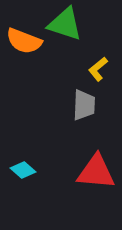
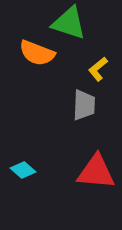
green triangle: moved 4 px right, 1 px up
orange semicircle: moved 13 px right, 12 px down
